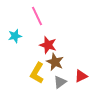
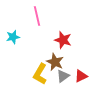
pink line: rotated 12 degrees clockwise
cyan star: moved 2 px left, 1 px down
red star: moved 15 px right, 5 px up
yellow L-shape: moved 3 px right, 1 px down
gray triangle: moved 3 px right, 6 px up
